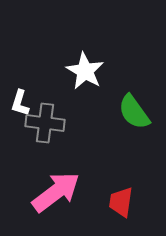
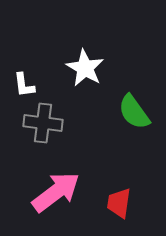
white star: moved 3 px up
white L-shape: moved 4 px right, 18 px up; rotated 24 degrees counterclockwise
gray cross: moved 2 px left
red trapezoid: moved 2 px left, 1 px down
